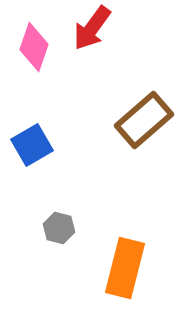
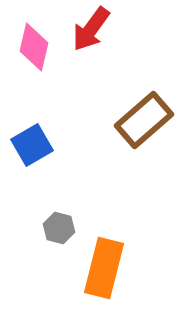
red arrow: moved 1 px left, 1 px down
pink diamond: rotated 6 degrees counterclockwise
orange rectangle: moved 21 px left
